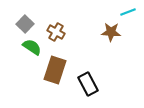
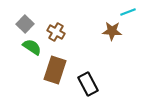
brown star: moved 1 px right, 1 px up
